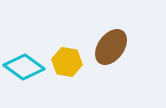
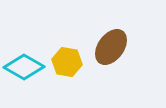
cyan diamond: rotated 6 degrees counterclockwise
